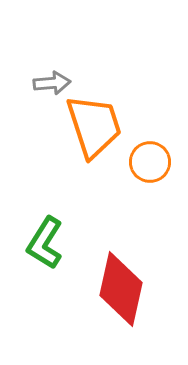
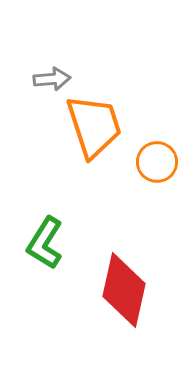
gray arrow: moved 4 px up
orange circle: moved 7 px right
red diamond: moved 3 px right, 1 px down
